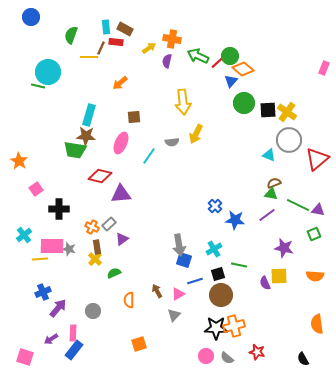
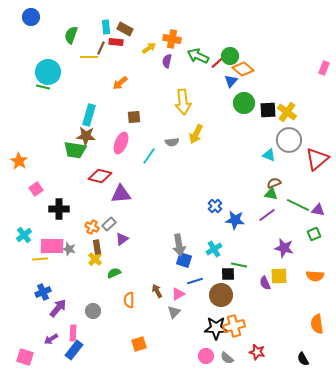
green line at (38, 86): moved 5 px right, 1 px down
black square at (218, 274): moved 10 px right; rotated 16 degrees clockwise
gray triangle at (174, 315): moved 3 px up
